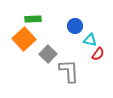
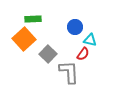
blue circle: moved 1 px down
red semicircle: moved 15 px left
gray L-shape: moved 1 px down
